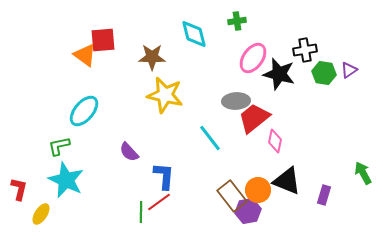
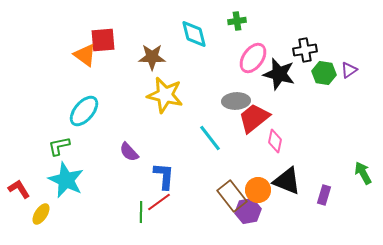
red L-shape: rotated 45 degrees counterclockwise
